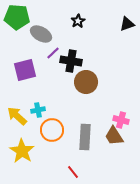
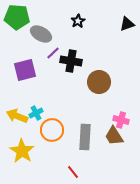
brown circle: moved 13 px right
cyan cross: moved 2 px left, 3 px down; rotated 16 degrees counterclockwise
yellow arrow: rotated 20 degrees counterclockwise
